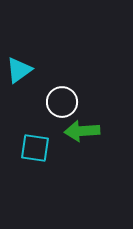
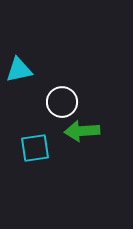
cyan triangle: rotated 24 degrees clockwise
cyan square: rotated 16 degrees counterclockwise
